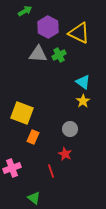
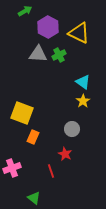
gray circle: moved 2 px right
